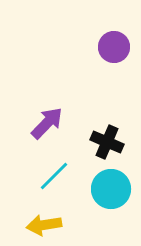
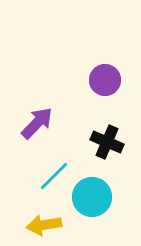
purple circle: moved 9 px left, 33 px down
purple arrow: moved 10 px left
cyan circle: moved 19 px left, 8 px down
